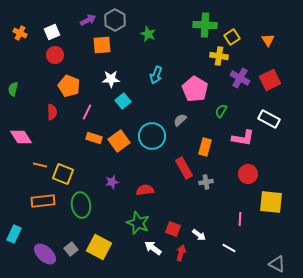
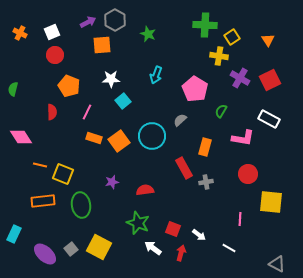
purple arrow at (88, 20): moved 2 px down
